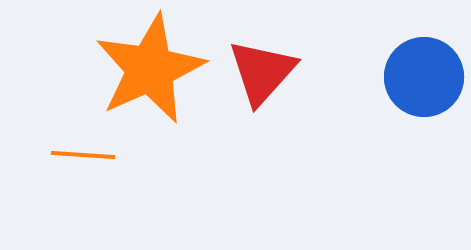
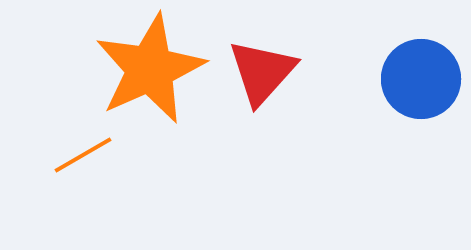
blue circle: moved 3 px left, 2 px down
orange line: rotated 34 degrees counterclockwise
